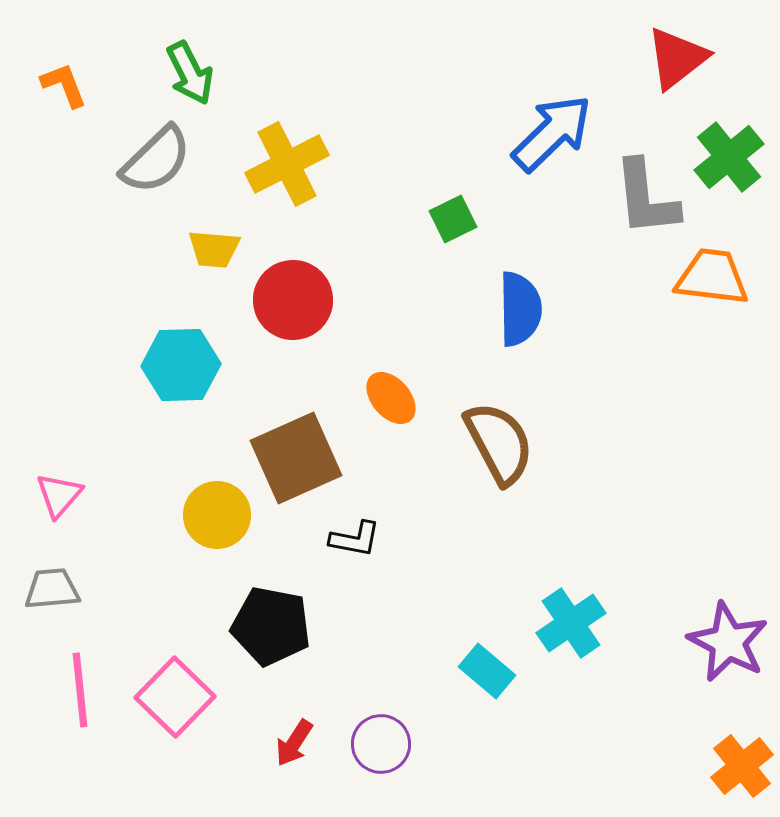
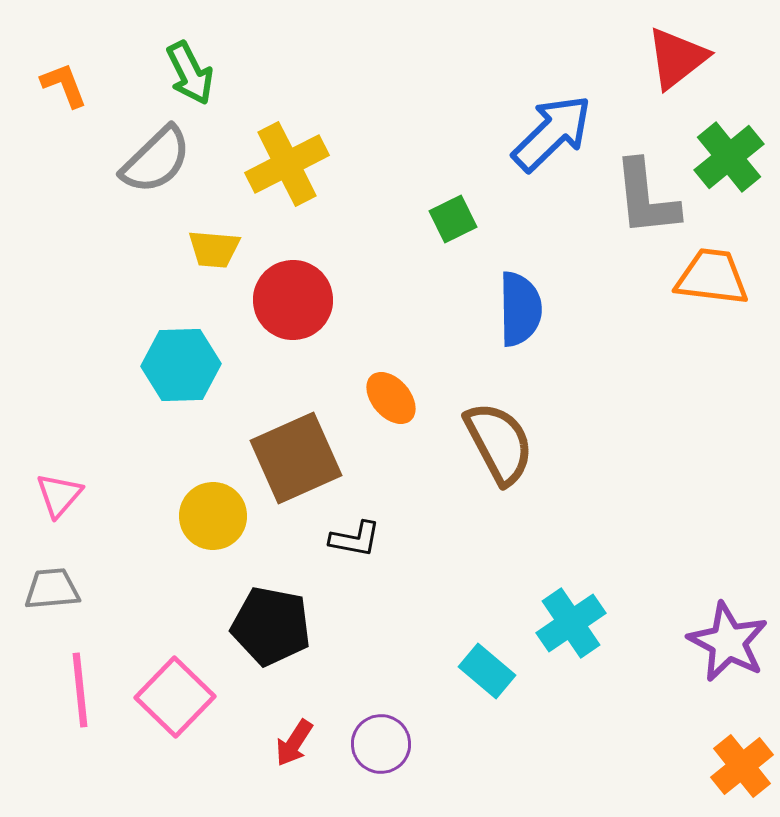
yellow circle: moved 4 px left, 1 px down
